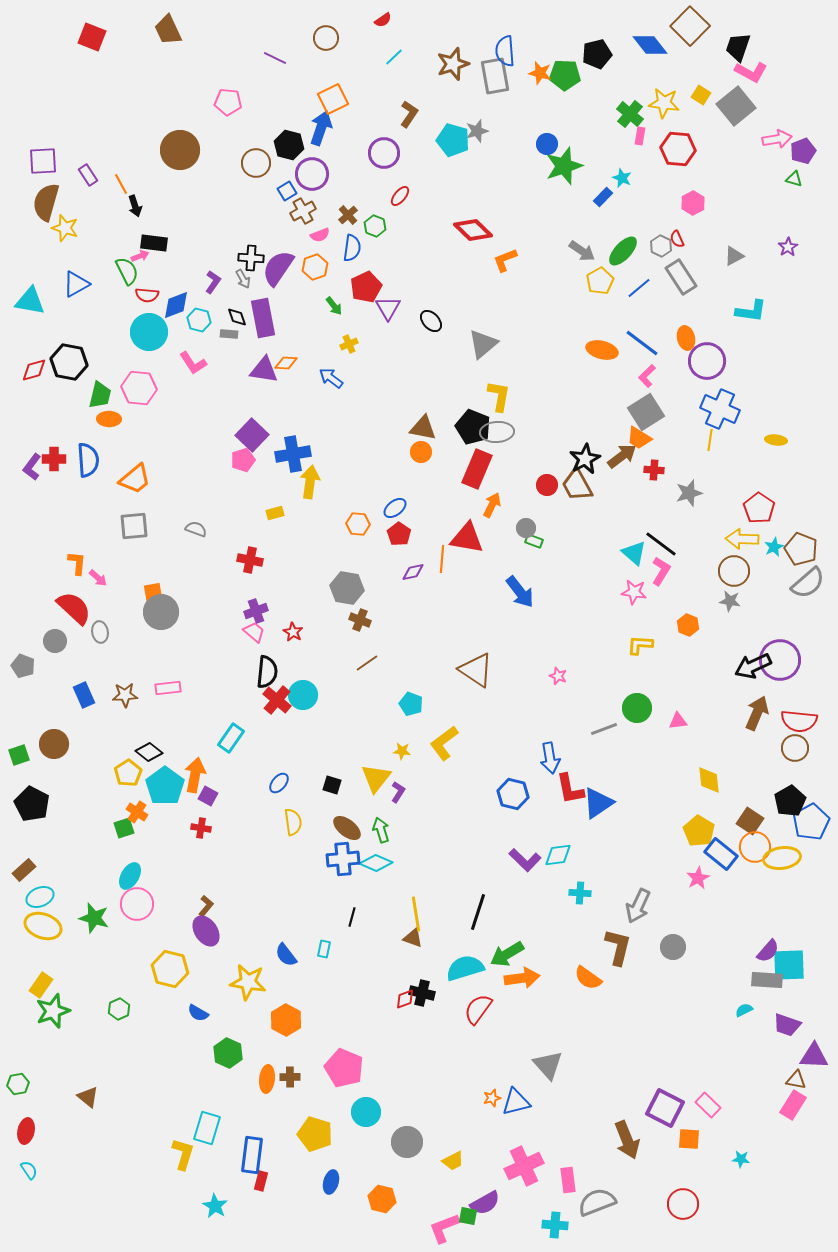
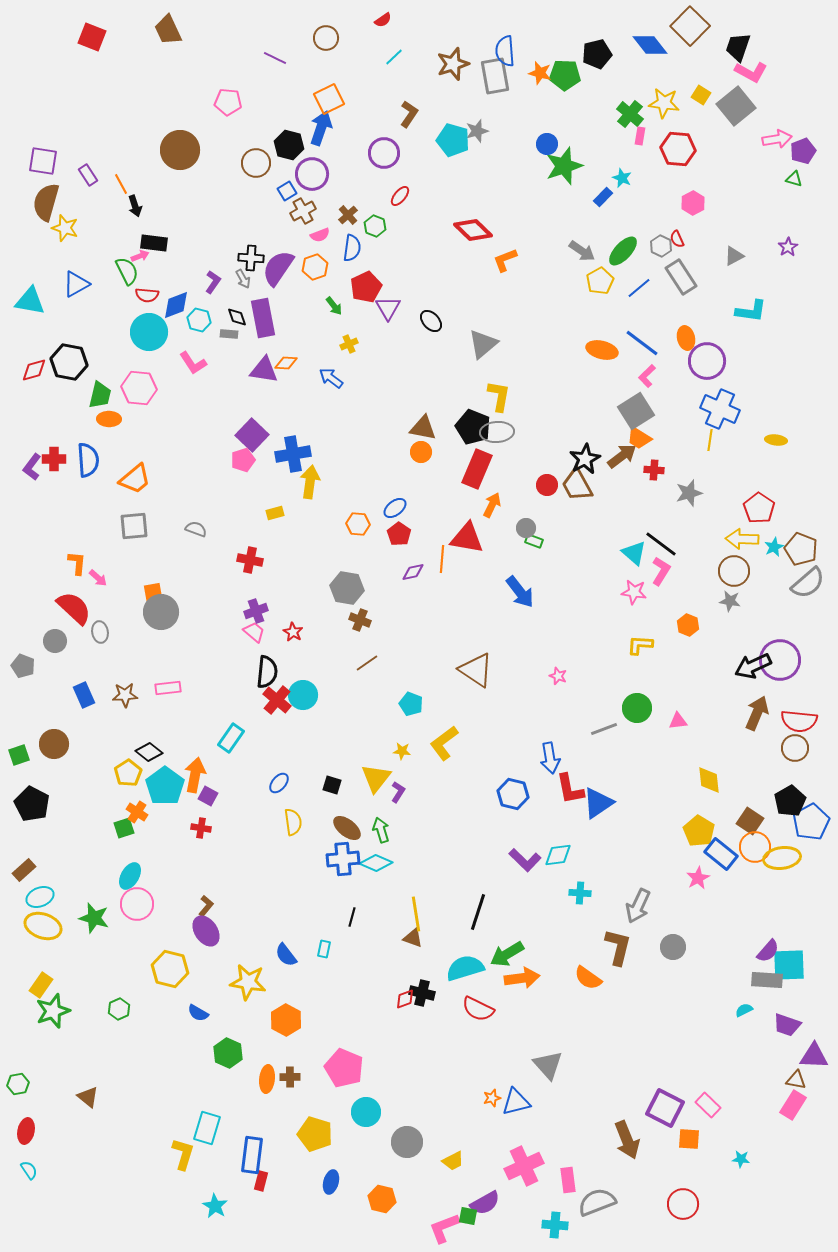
orange square at (333, 99): moved 4 px left
purple square at (43, 161): rotated 12 degrees clockwise
gray square at (646, 412): moved 10 px left, 1 px up
red semicircle at (478, 1009): rotated 100 degrees counterclockwise
